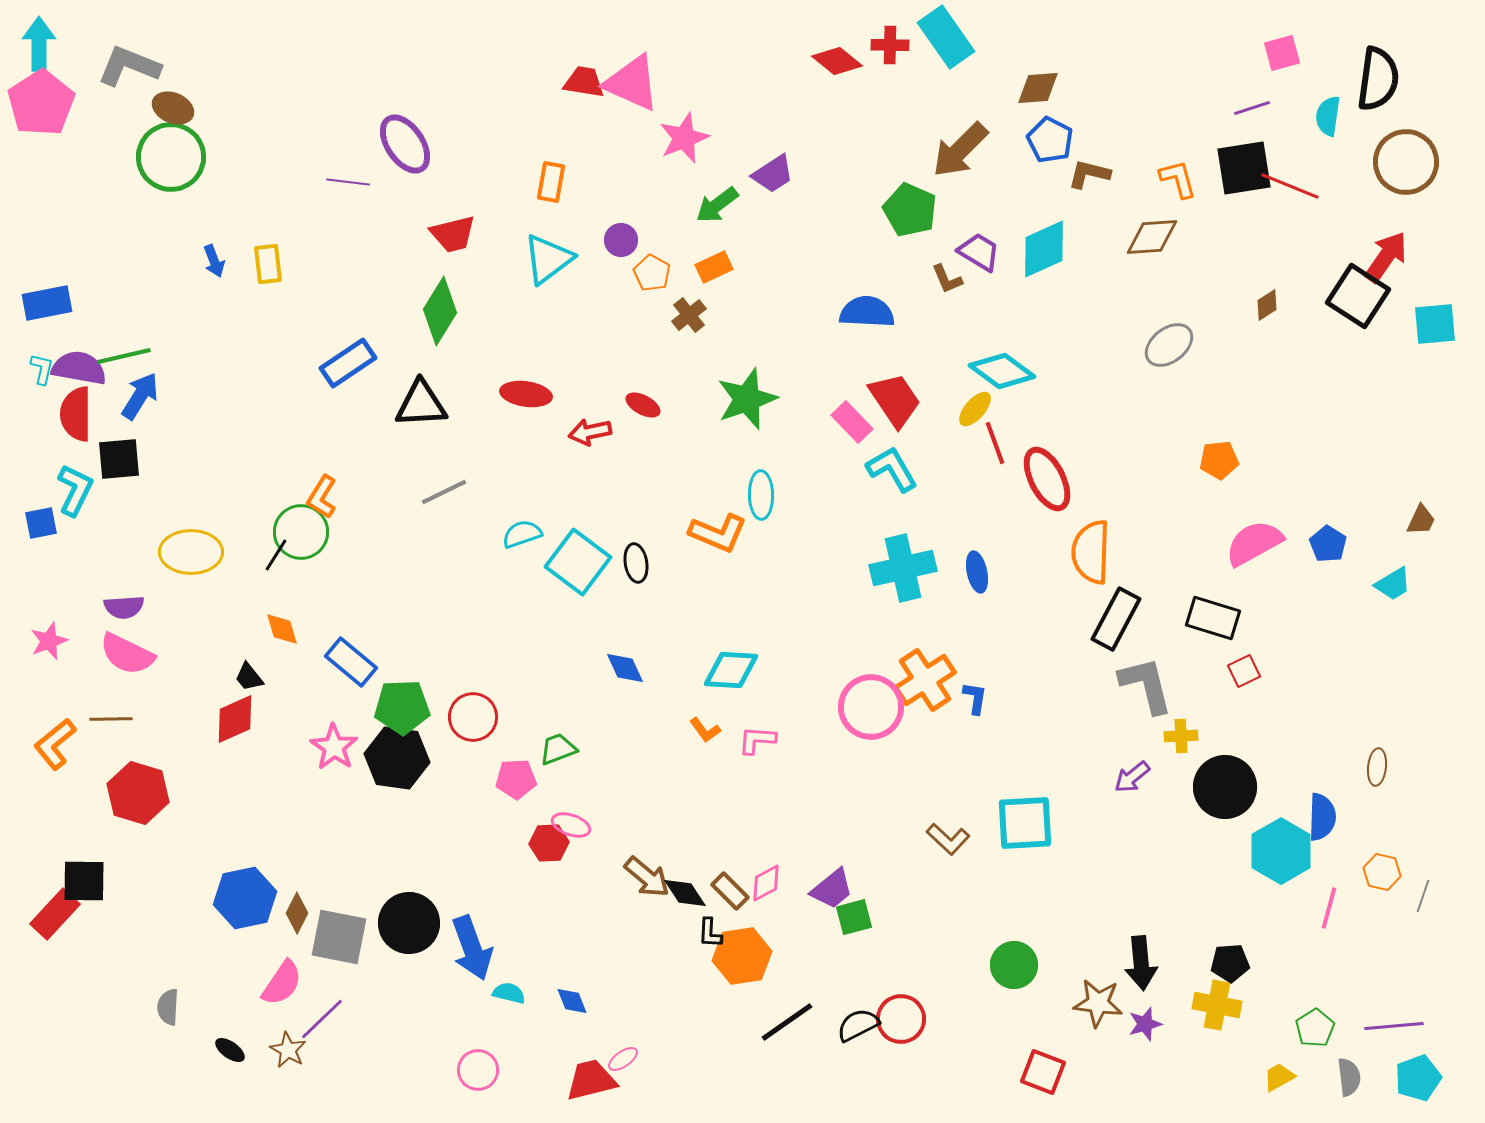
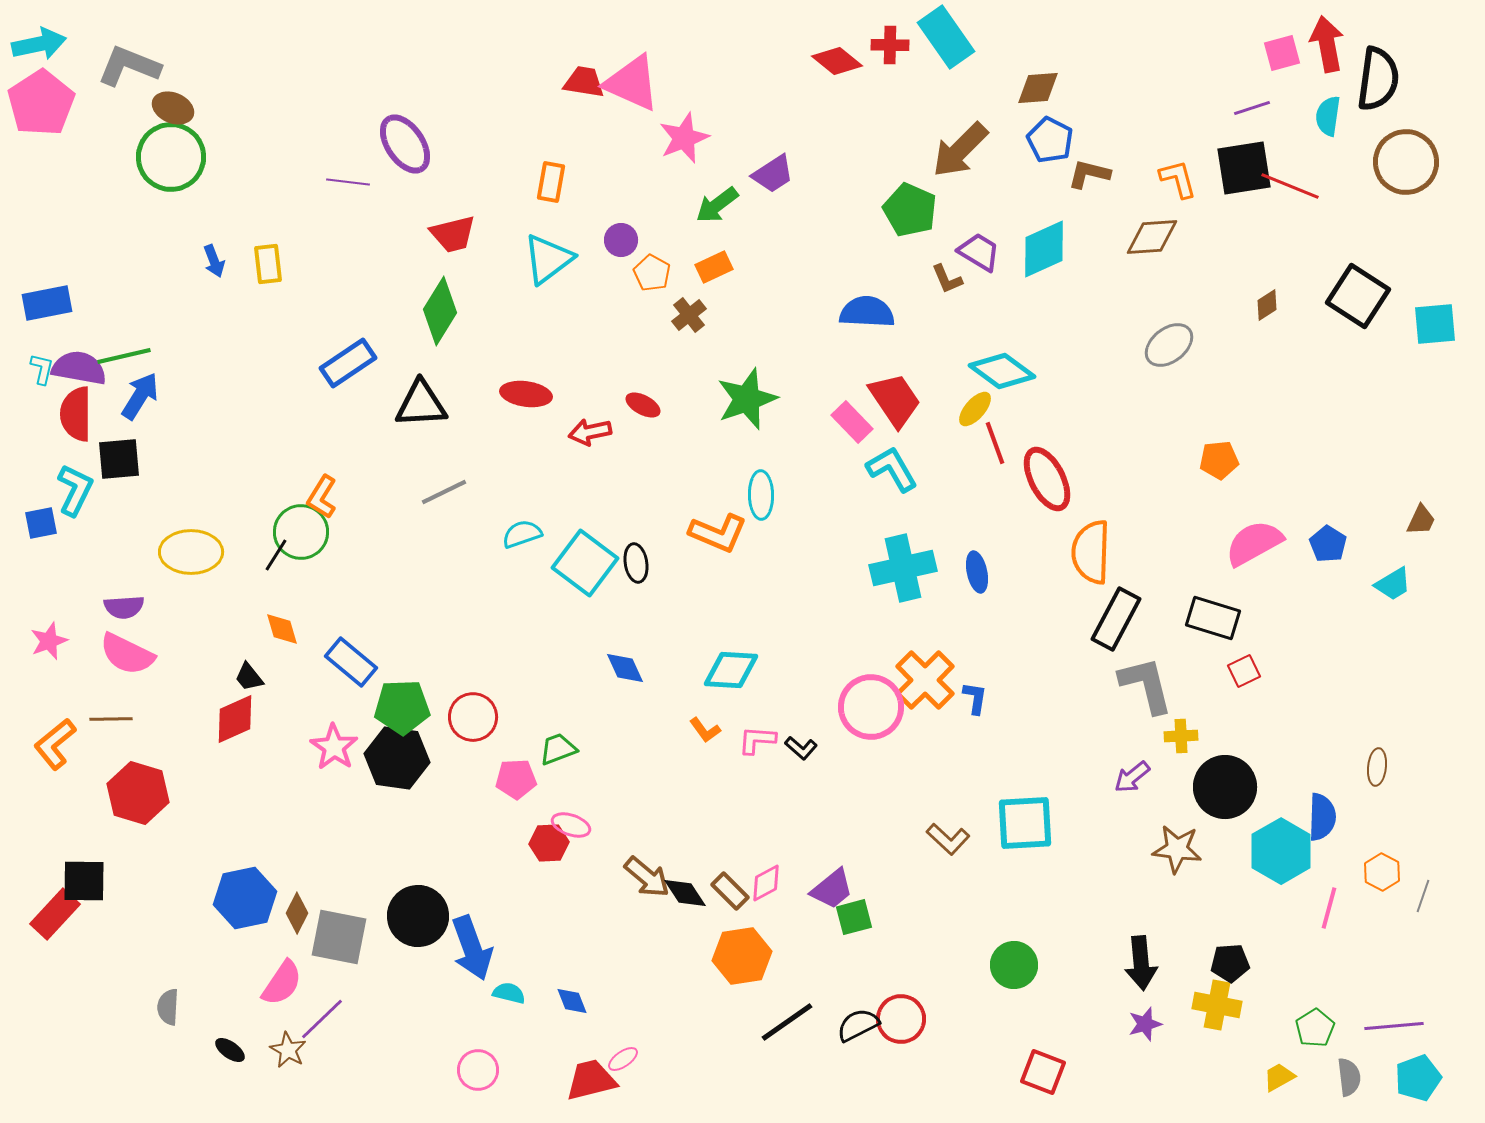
cyan arrow at (39, 44): rotated 78 degrees clockwise
red arrow at (1386, 257): moved 59 px left, 213 px up; rotated 46 degrees counterclockwise
cyan square at (578, 562): moved 7 px right, 1 px down
orange cross at (925, 680): rotated 12 degrees counterclockwise
orange hexagon at (1382, 872): rotated 15 degrees clockwise
black circle at (409, 923): moved 9 px right, 7 px up
black L-shape at (710, 933): moved 91 px right, 185 px up; rotated 52 degrees counterclockwise
brown star at (1098, 1003): moved 79 px right, 154 px up
